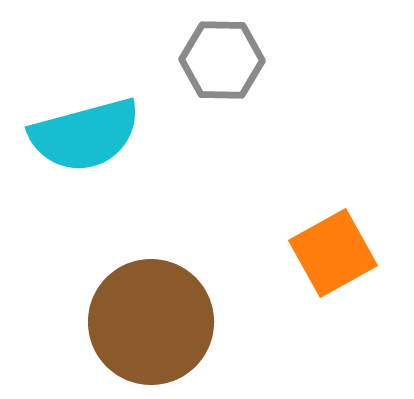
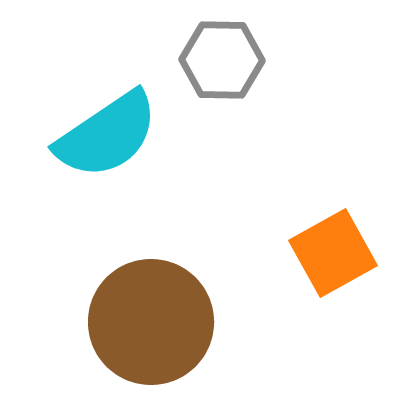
cyan semicircle: moved 22 px right; rotated 19 degrees counterclockwise
